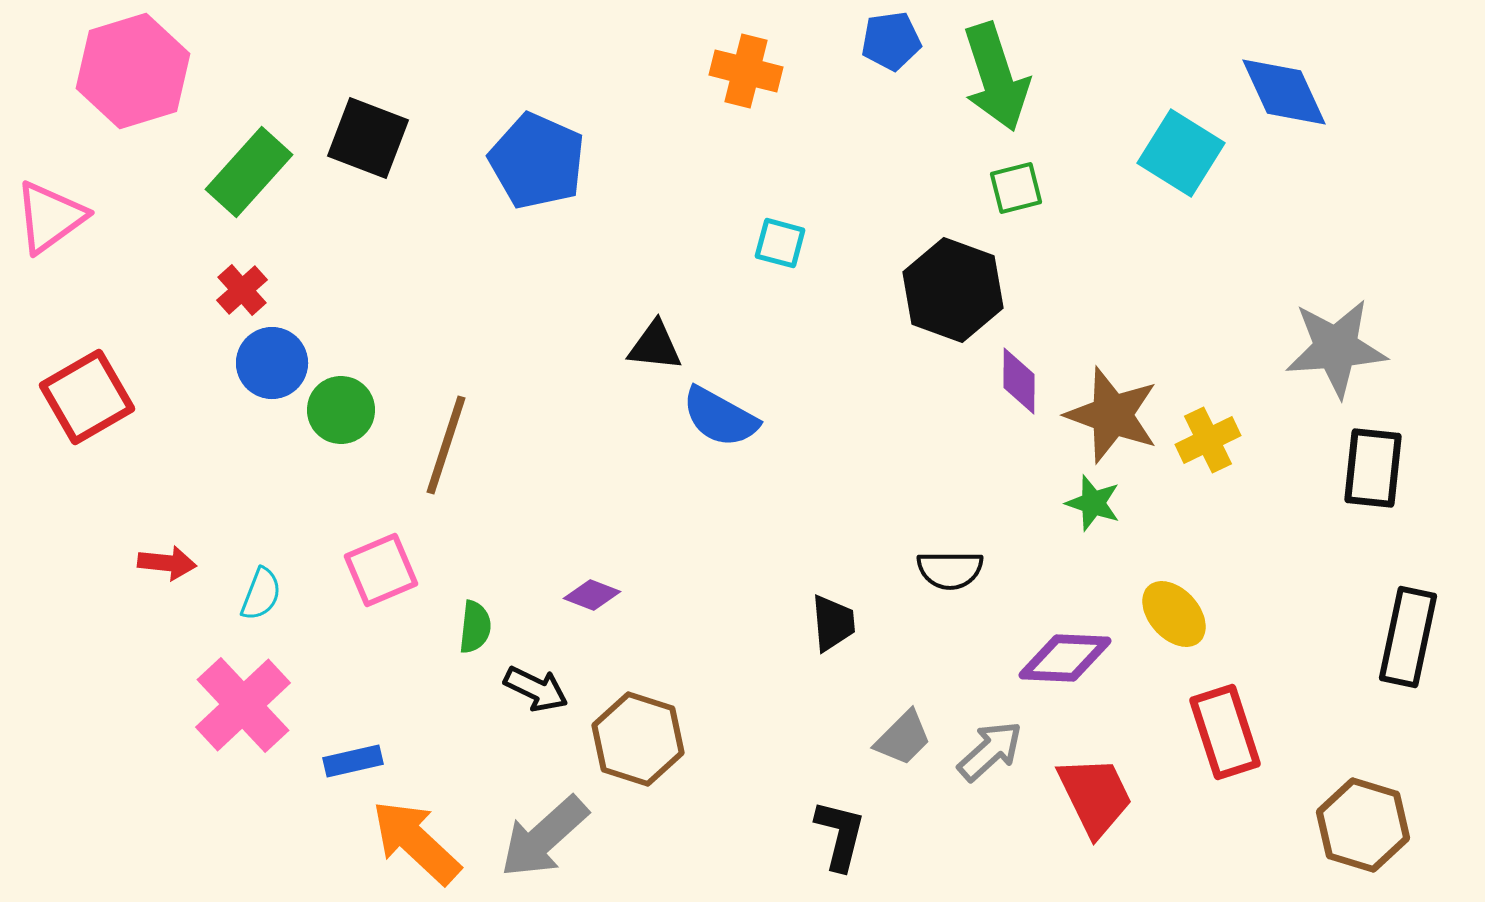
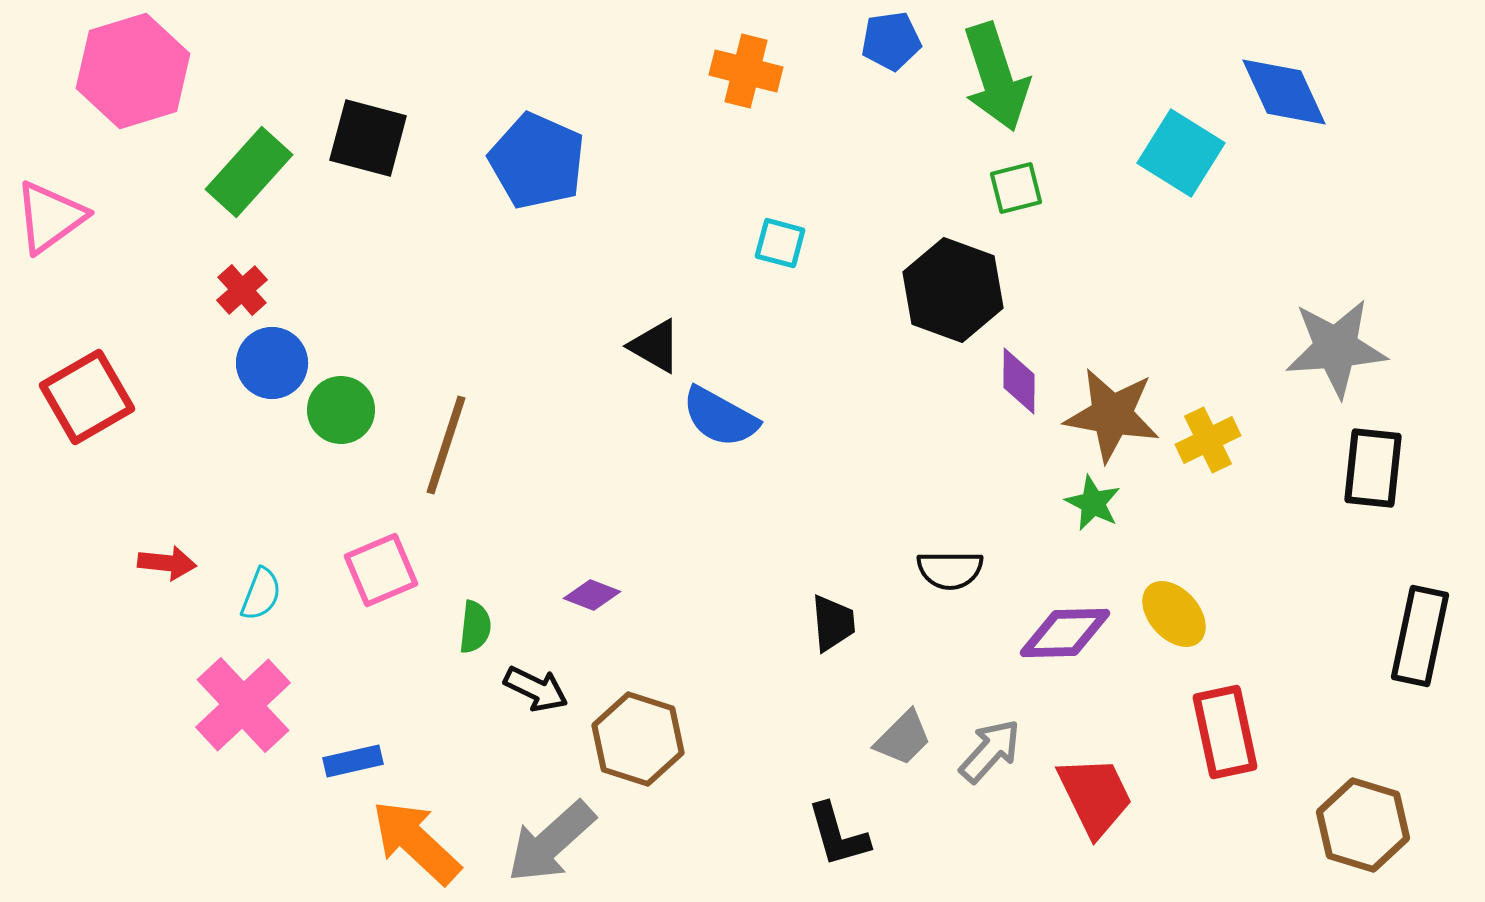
black square at (368, 138): rotated 6 degrees counterclockwise
black triangle at (655, 346): rotated 24 degrees clockwise
brown star at (1112, 415): rotated 10 degrees counterclockwise
green star at (1093, 503): rotated 8 degrees clockwise
black rectangle at (1408, 637): moved 12 px right, 1 px up
purple diamond at (1065, 658): moved 25 px up; rotated 4 degrees counterclockwise
red rectangle at (1225, 732): rotated 6 degrees clockwise
gray arrow at (990, 751): rotated 6 degrees counterclockwise
black L-shape at (840, 835): moved 2 px left; rotated 150 degrees clockwise
gray arrow at (544, 837): moved 7 px right, 5 px down
